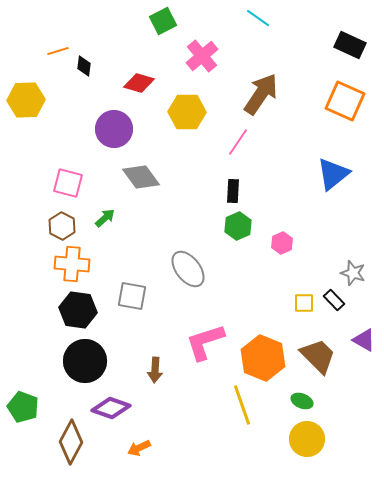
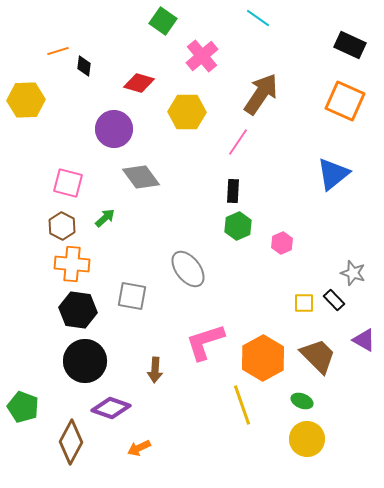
green square at (163, 21): rotated 28 degrees counterclockwise
orange hexagon at (263, 358): rotated 9 degrees clockwise
